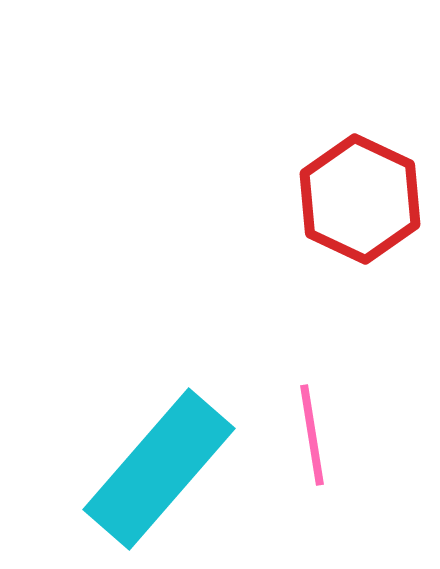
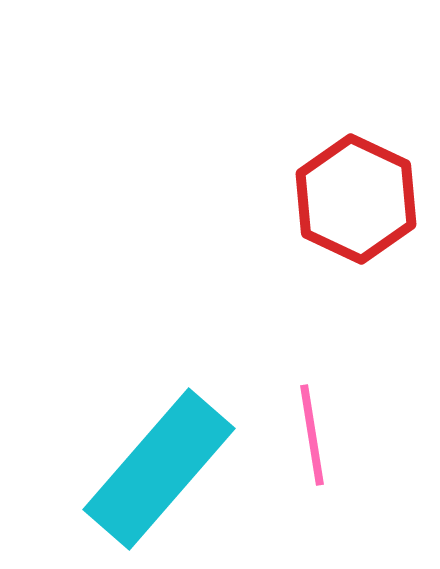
red hexagon: moved 4 px left
